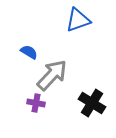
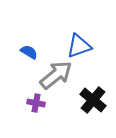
blue triangle: moved 1 px right, 26 px down
gray arrow: moved 4 px right; rotated 8 degrees clockwise
black cross: moved 1 px right, 3 px up; rotated 8 degrees clockwise
